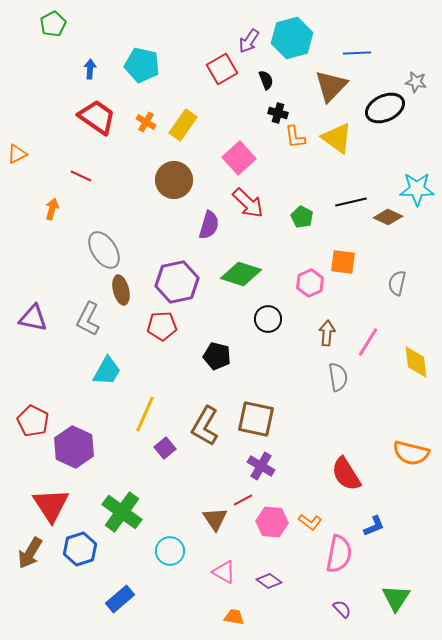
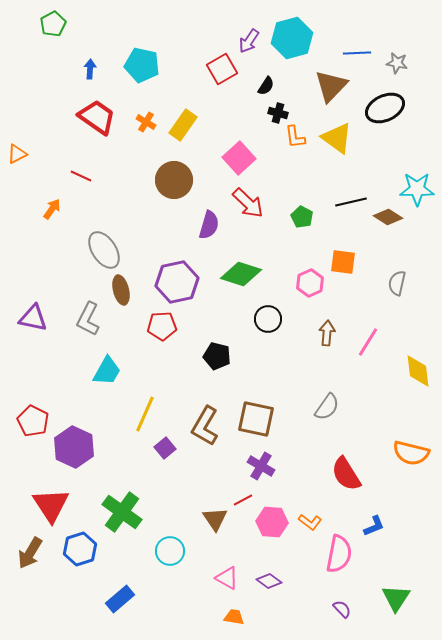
black semicircle at (266, 80): moved 6 px down; rotated 54 degrees clockwise
gray star at (416, 82): moved 19 px left, 19 px up
orange arrow at (52, 209): rotated 20 degrees clockwise
brown diamond at (388, 217): rotated 8 degrees clockwise
yellow diamond at (416, 362): moved 2 px right, 9 px down
gray semicircle at (338, 377): moved 11 px left, 30 px down; rotated 44 degrees clockwise
pink triangle at (224, 572): moved 3 px right, 6 px down
